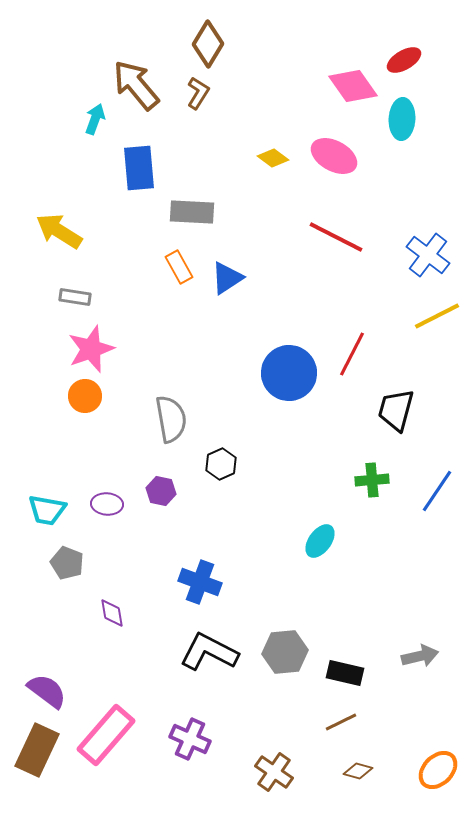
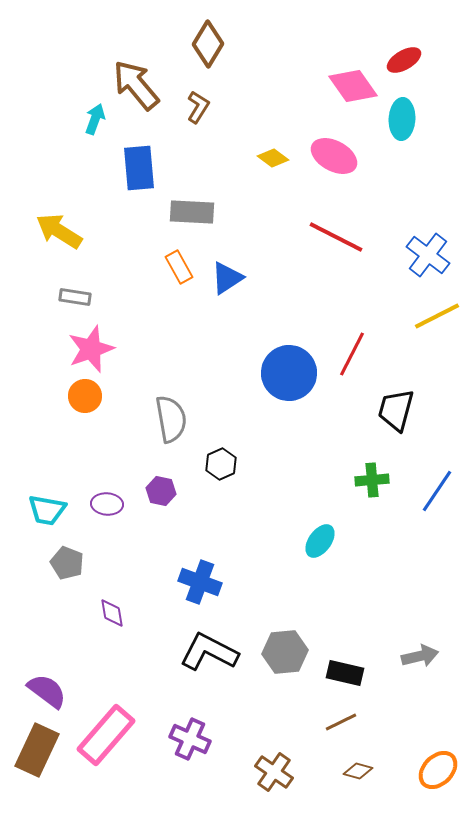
brown L-shape at (198, 93): moved 14 px down
